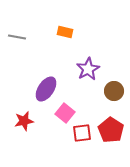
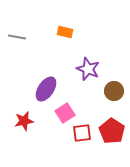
purple star: rotated 20 degrees counterclockwise
pink square: rotated 18 degrees clockwise
red pentagon: moved 1 px right, 1 px down
